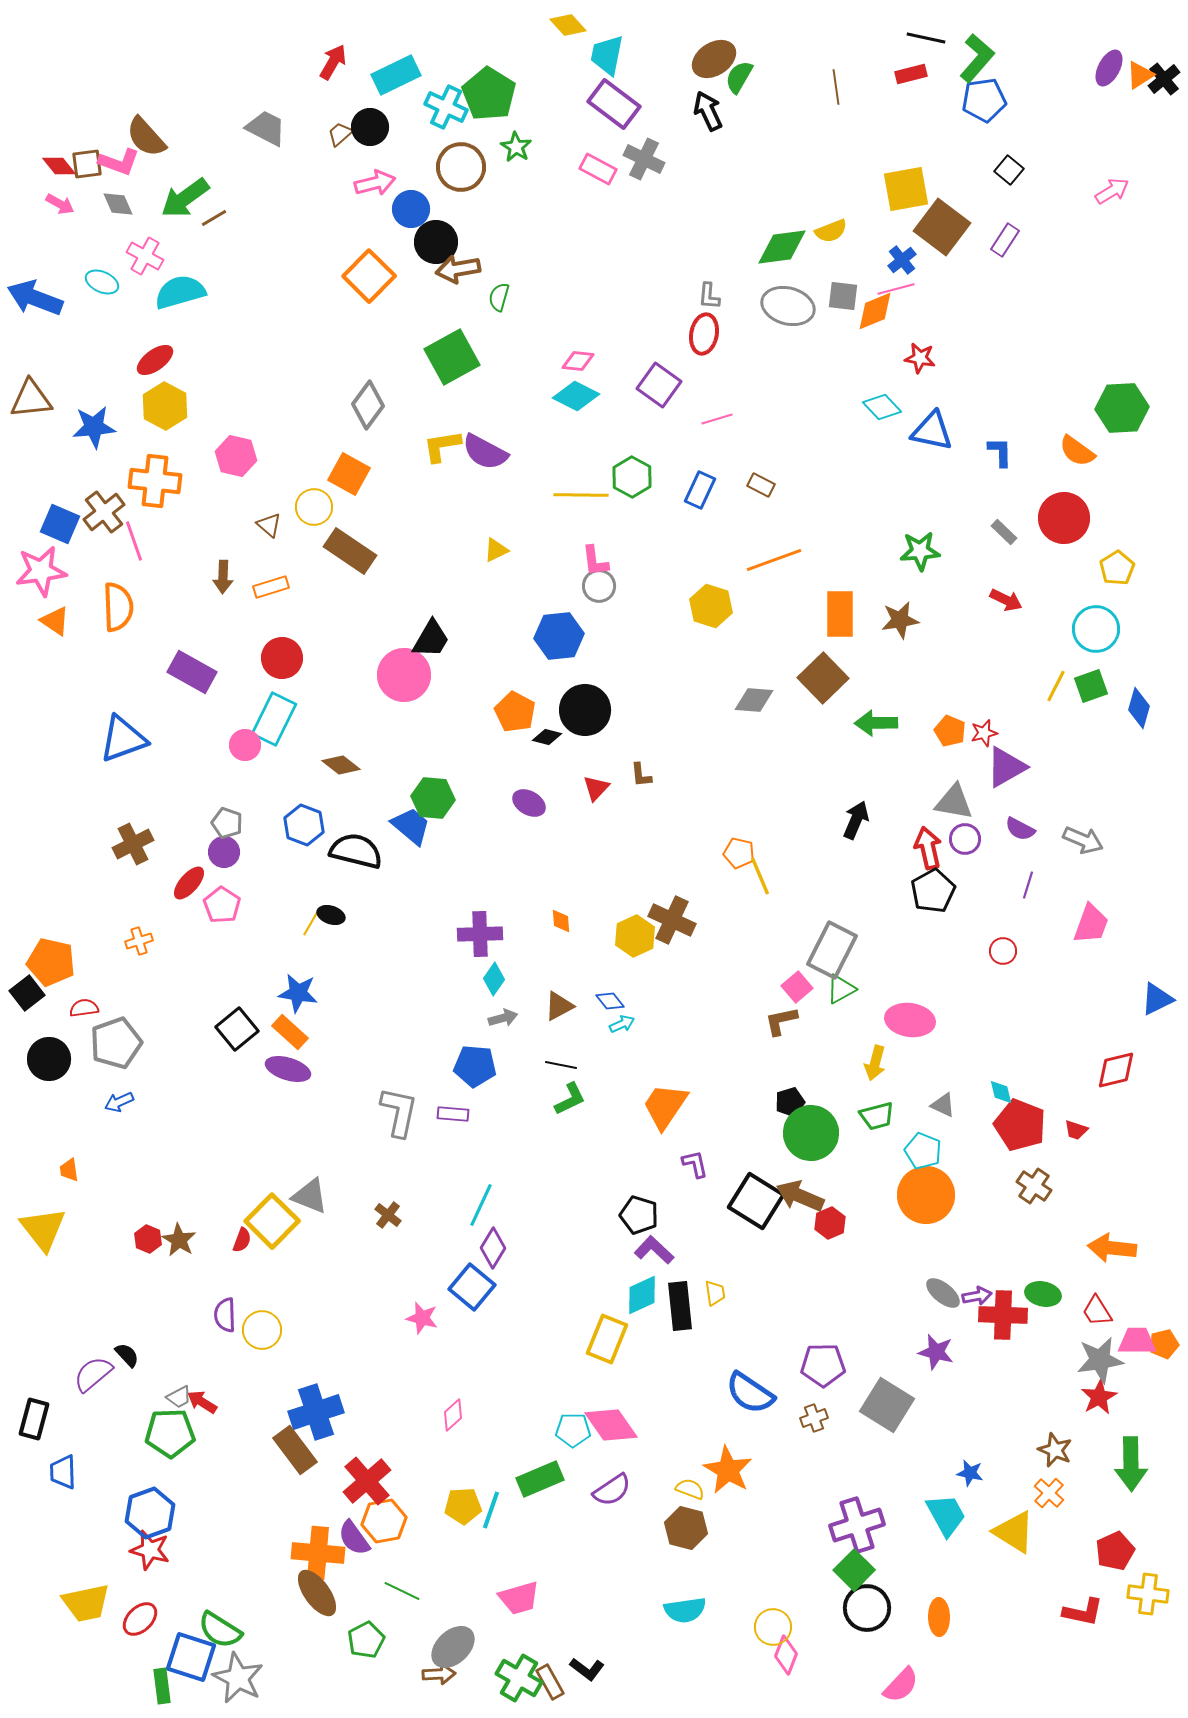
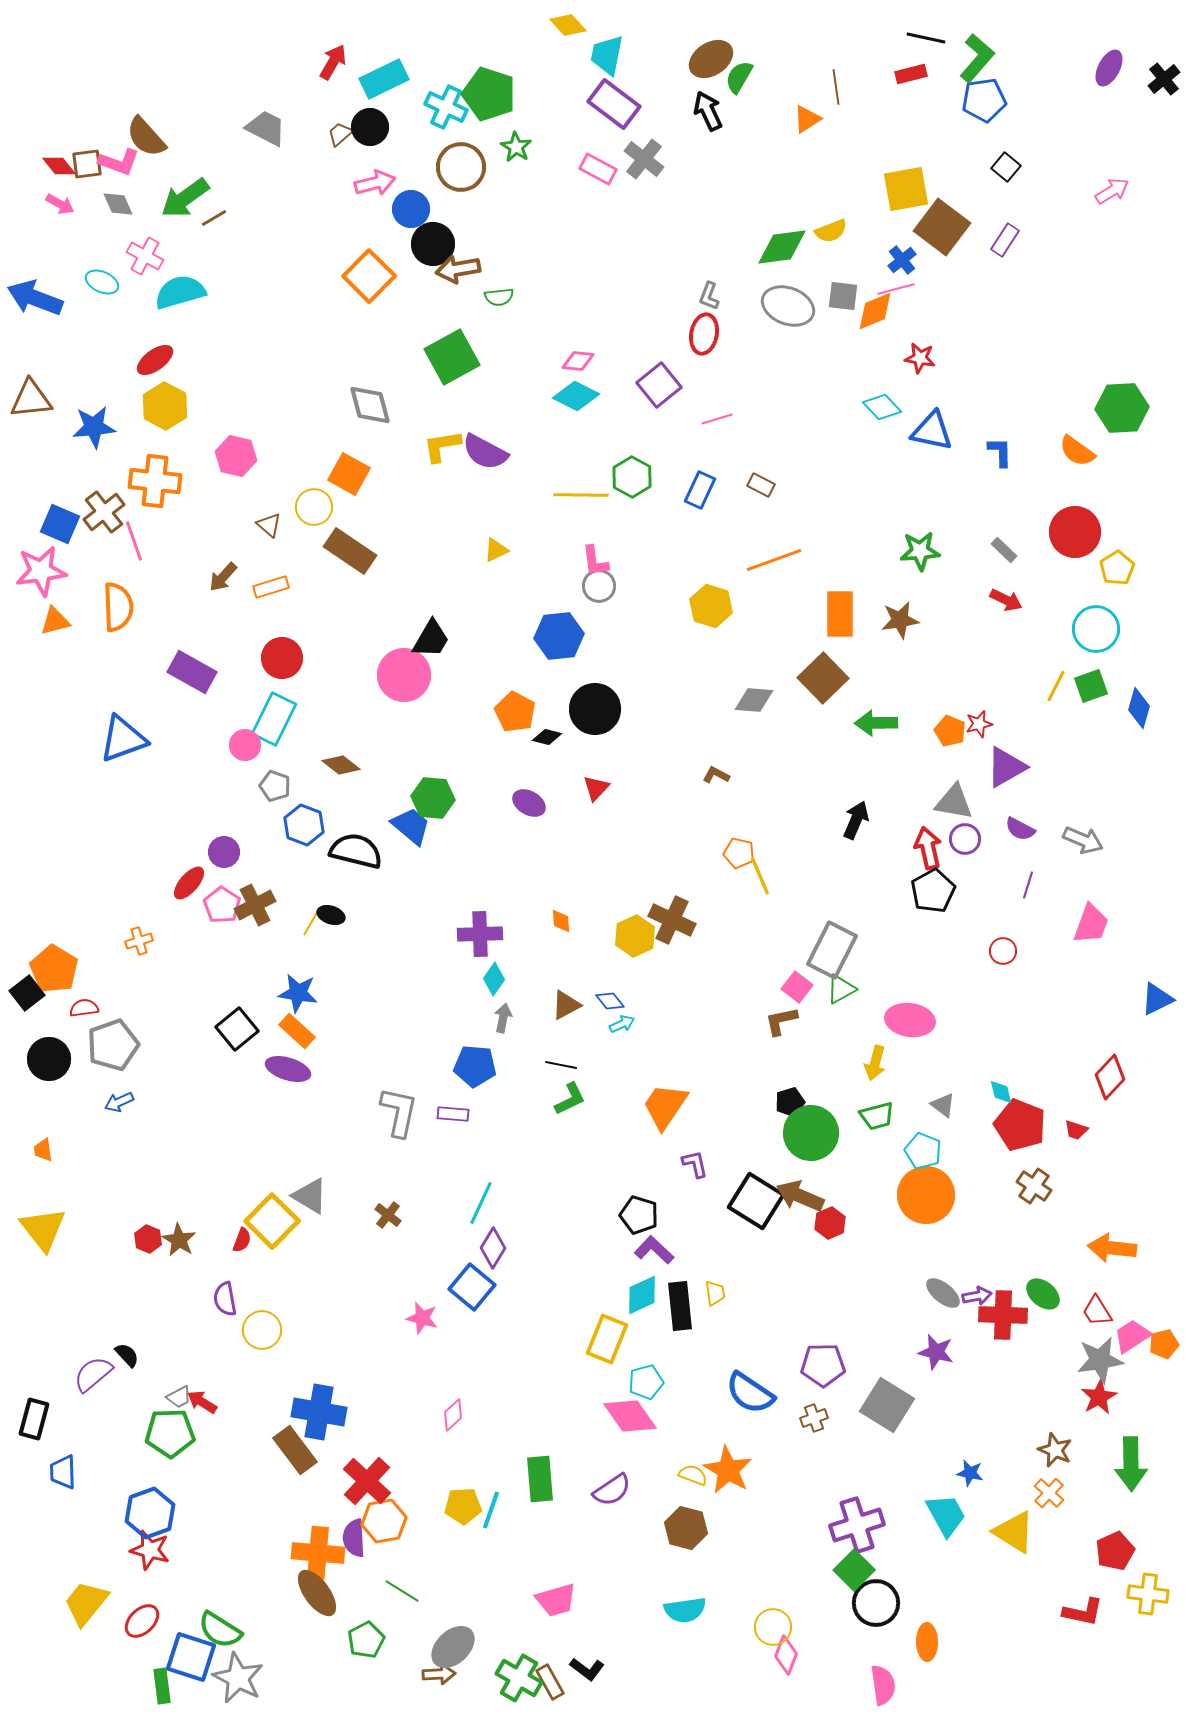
brown ellipse at (714, 59): moved 3 px left
cyan rectangle at (396, 75): moved 12 px left, 4 px down
orange triangle at (1140, 75): moved 333 px left, 44 px down
green pentagon at (489, 94): rotated 14 degrees counterclockwise
gray cross at (644, 159): rotated 12 degrees clockwise
black square at (1009, 170): moved 3 px left, 3 px up
black circle at (436, 242): moved 3 px left, 2 px down
gray L-shape at (709, 296): rotated 16 degrees clockwise
green semicircle at (499, 297): rotated 112 degrees counterclockwise
gray ellipse at (788, 306): rotated 6 degrees clockwise
purple square at (659, 385): rotated 15 degrees clockwise
gray diamond at (368, 405): moved 2 px right; rotated 51 degrees counterclockwise
red circle at (1064, 518): moved 11 px right, 14 px down
gray rectangle at (1004, 532): moved 18 px down
brown arrow at (223, 577): rotated 40 degrees clockwise
orange triangle at (55, 621): rotated 48 degrees counterclockwise
black circle at (585, 710): moved 10 px right, 1 px up
red star at (984, 733): moved 5 px left, 9 px up
brown L-shape at (641, 775): moved 75 px right; rotated 124 degrees clockwise
gray pentagon at (227, 823): moved 48 px right, 37 px up
brown cross at (133, 844): moved 122 px right, 61 px down
orange pentagon at (51, 962): moved 3 px right, 7 px down; rotated 18 degrees clockwise
pink square at (797, 987): rotated 12 degrees counterclockwise
brown triangle at (559, 1006): moved 7 px right, 1 px up
gray arrow at (503, 1018): rotated 64 degrees counterclockwise
orange rectangle at (290, 1032): moved 7 px right, 1 px up
gray pentagon at (116, 1043): moved 3 px left, 2 px down
red diamond at (1116, 1070): moved 6 px left, 7 px down; rotated 33 degrees counterclockwise
gray triangle at (943, 1105): rotated 12 degrees clockwise
orange trapezoid at (69, 1170): moved 26 px left, 20 px up
gray triangle at (310, 1196): rotated 9 degrees clockwise
cyan line at (481, 1205): moved 2 px up
green ellipse at (1043, 1294): rotated 28 degrees clockwise
purple semicircle at (225, 1315): moved 16 px up; rotated 8 degrees counterclockwise
pink trapezoid at (1137, 1341): moved 5 px left, 5 px up; rotated 33 degrees counterclockwise
blue cross at (316, 1412): moved 3 px right; rotated 28 degrees clockwise
pink diamond at (611, 1425): moved 19 px right, 9 px up
cyan pentagon at (573, 1430): moved 73 px right, 48 px up; rotated 16 degrees counterclockwise
green rectangle at (540, 1479): rotated 72 degrees counterclockwise
red cross at (367, 1481): rotated 6 degrees counterclockwise
yellow semicircle at (690, 1489): moved 3 px right, 14 px up
purple semicircle at (354, 1538): rotated 33 degrees clockwise
green line at (402, 1591): rotated 6 degrees clockwise
pink trapezoid at (519, 1598): moved 37 px right, 2 px down
yellow trapezoid at (86, 1603): rotated 141 degrees clockwise
black circle at (867, 1608): moved 9 px right, 5 px up
orange ellipse at (939, 1617): moved 12 px left, 25 px down
red ellipse at (140, 1619): moved 2 px right, 2 px down
pink semicircle at (901, 1685): moved 18 px left; rotated 51 degrees counterclockwise
